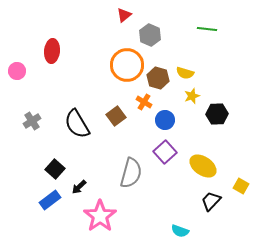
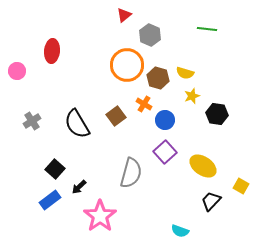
orange cross: moved 2 px down
black hexagon: rotated 10 degrees clockwise
